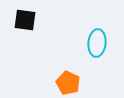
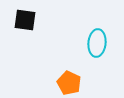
orange pentagon: moved 1 px right
